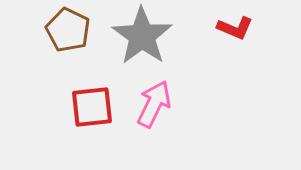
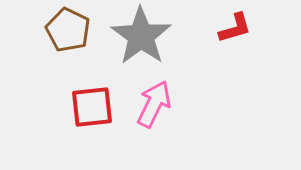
red L-shape: rotated 39 degrees counterclockwise
gray star: moved 1 px left
